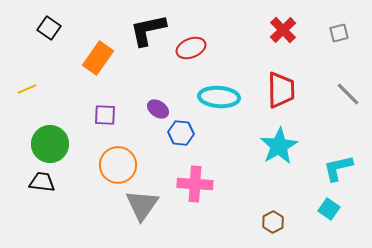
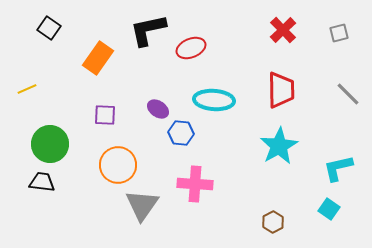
cyan ellipse: moved 5 px left, 3 px down
